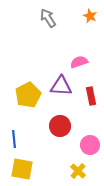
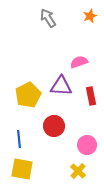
orange star: rotated 24 degrees clockwise
red circle: moved 6 px left
blue line: moved 5 px right
pink circle: moved 3 px left
